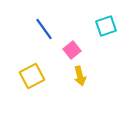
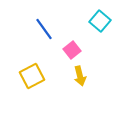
cyan square: moved 6 px left, 5 px up; rotated 30 degrees counterclockwise
